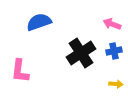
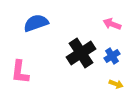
blue semicircle: moved 3 px left, 1 px down
blue cross: moved 2 px left, 5 px down; rotated 21 degrees counterclockwise
pink L-shape: moved 1 px down
yellow arrow: rotated 16 degrees clockwise
